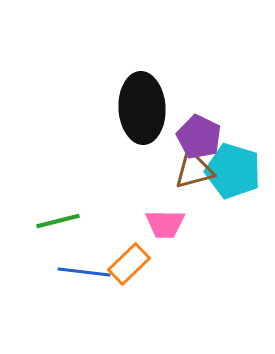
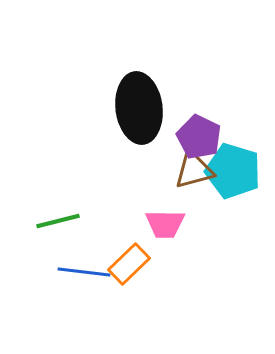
black ellipse: moved 3 px left; rotated 4 degrees counterclockwise
